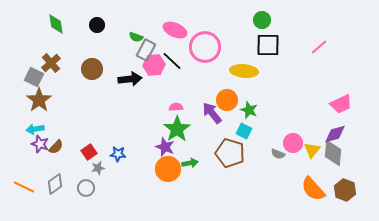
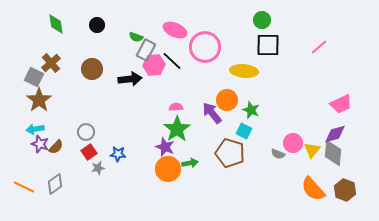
green star at (249, 110): moved 2 px right
gray circle at (86, 188): moved 56 px up
